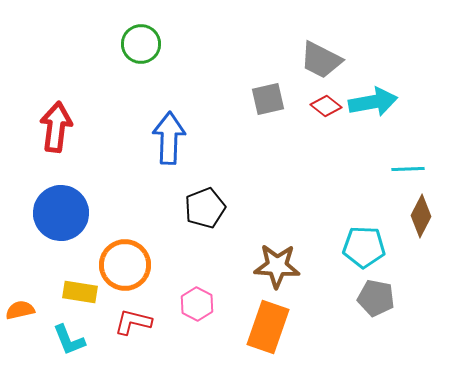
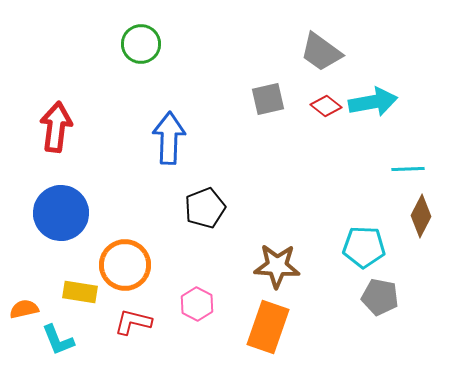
gray trapezoid: moved 8 px up; rotated 9 degrees clockwise
gray pentagon: moved 4 px right, 1 px up
orange semicircle: moved 4 px right, 1 px up
cyan L-shape: moved 11 px left
